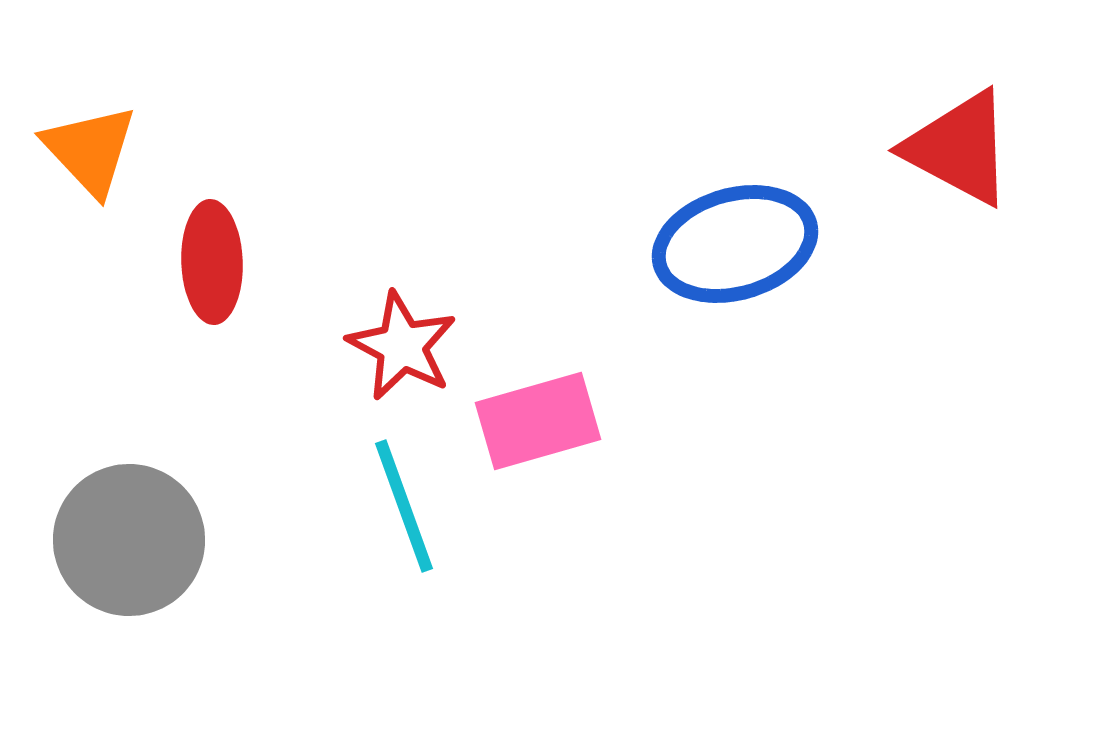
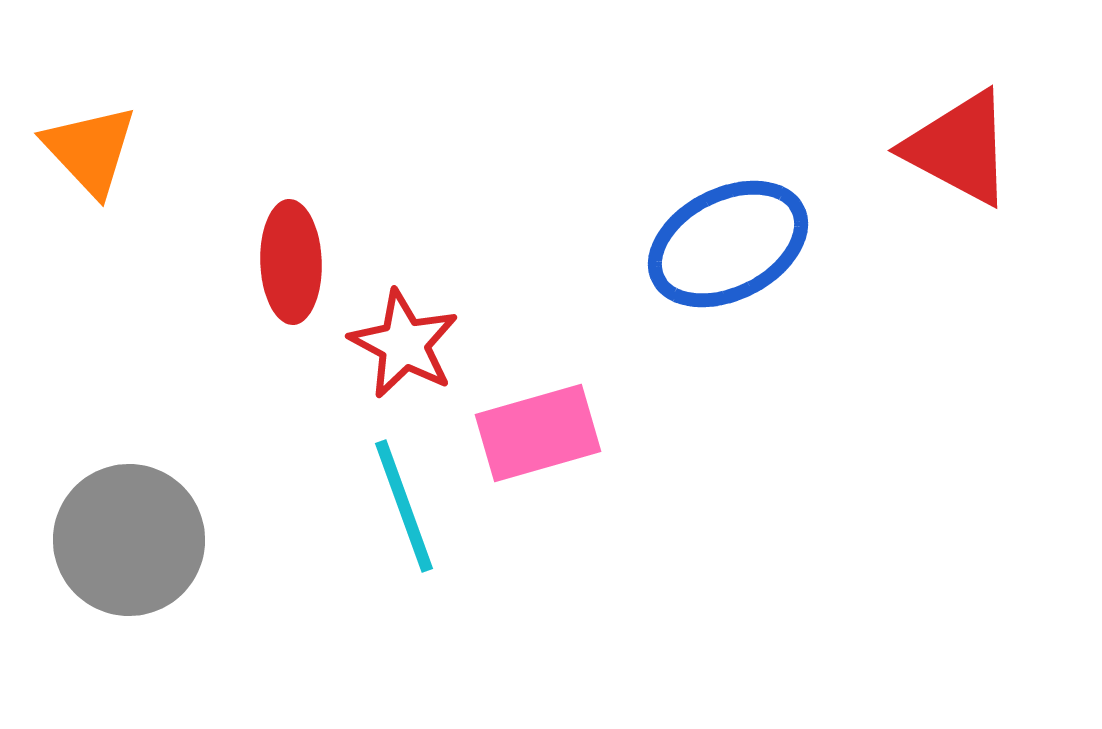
blue ellipse: moved 7 px left; rotated 11 degrees counterclockwise
red ellipse: moved 79 px right
red star: moved 2 px right, 2 px up
pink rectangle: moved 12 px down
